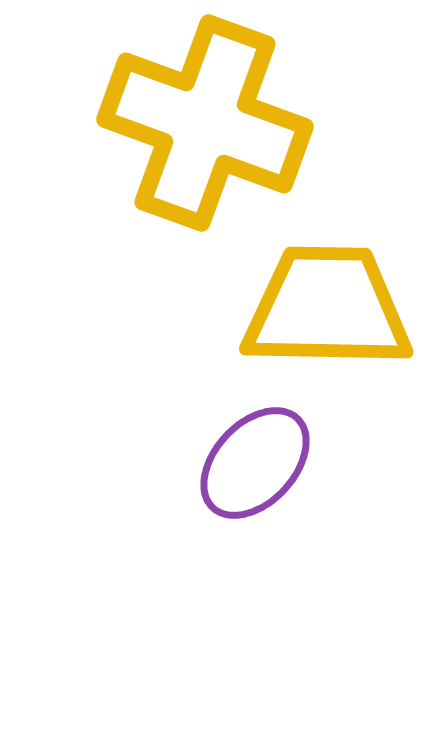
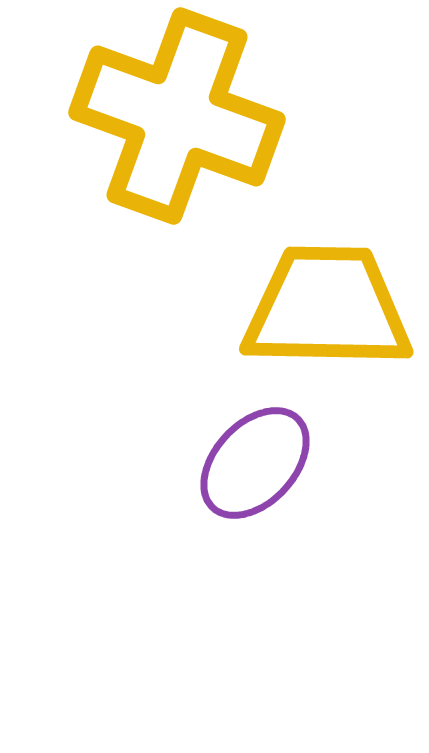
yellow cross: moved 28 px left, 7 px up
